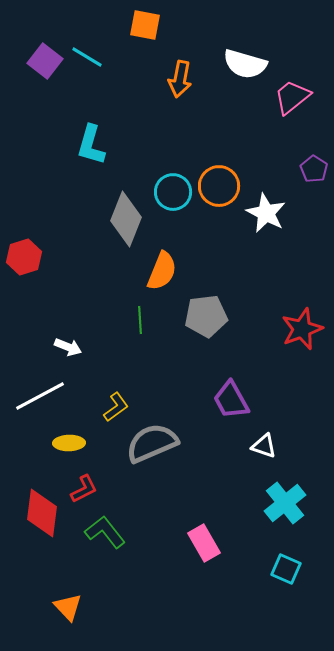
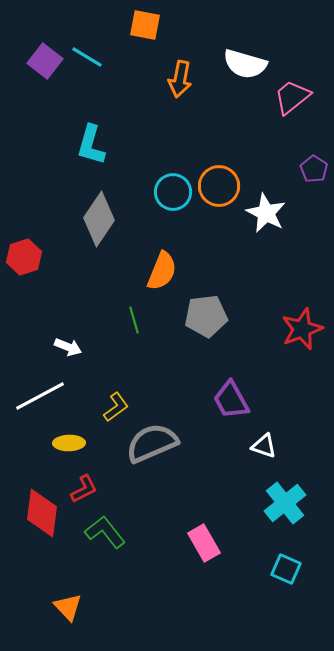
gray diamond: moved 27 px left; rotated 12 degrees clockwise
green line: moved 6 px left; rotated 12 degrees counterclockwise
